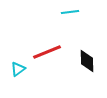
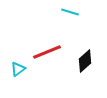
cyan line: rotated 24 degrees clockwise
black diamond: moved 2 px left; rotated 50 degrees clockwise
